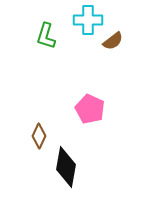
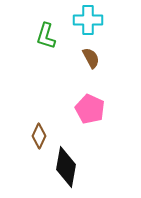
brown semicircle: moved 22 px left, 17 px down; rotated 80 degrees counterclockwise
